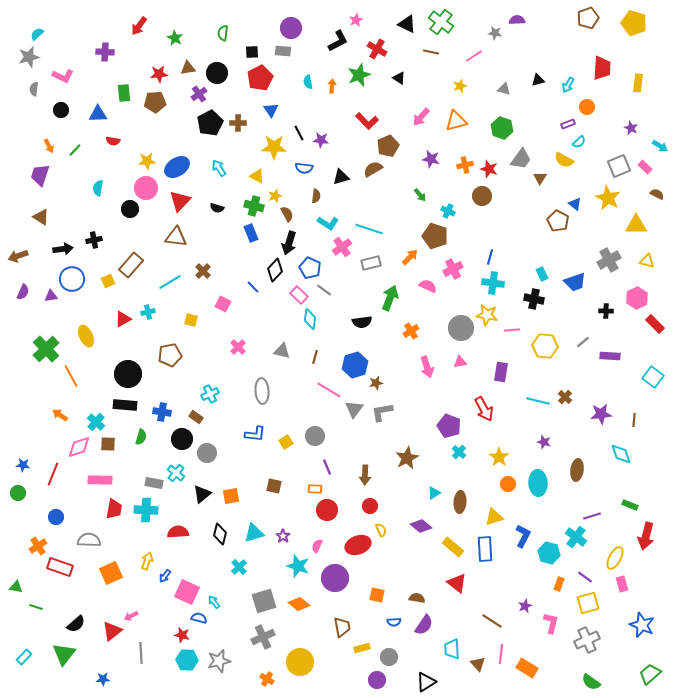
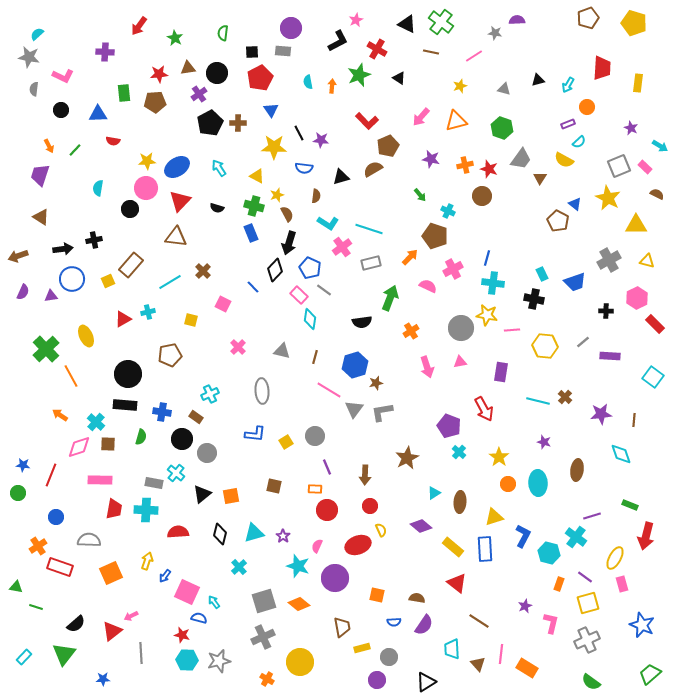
gray star at (29, 57): rotated 25 degrees clockwise
yellow star at (275, 196): moved 2 px right, 1 px up
blue line at (490, 257): moved 3 px left, 1 px down
red line at (53, 474): moved 2 px left, 1 px down
brown line at (492, 621): moved 13 px left
